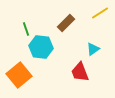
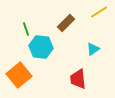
yellow line: moved 1 px left, 1 px up
red trapezoid: moved 2 px left, 7 px down; rotated 15 degrees clockwise
